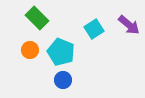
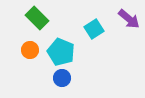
purple arrow: moved 6 px up
blue circle: moved 1 px left, 2 px up
